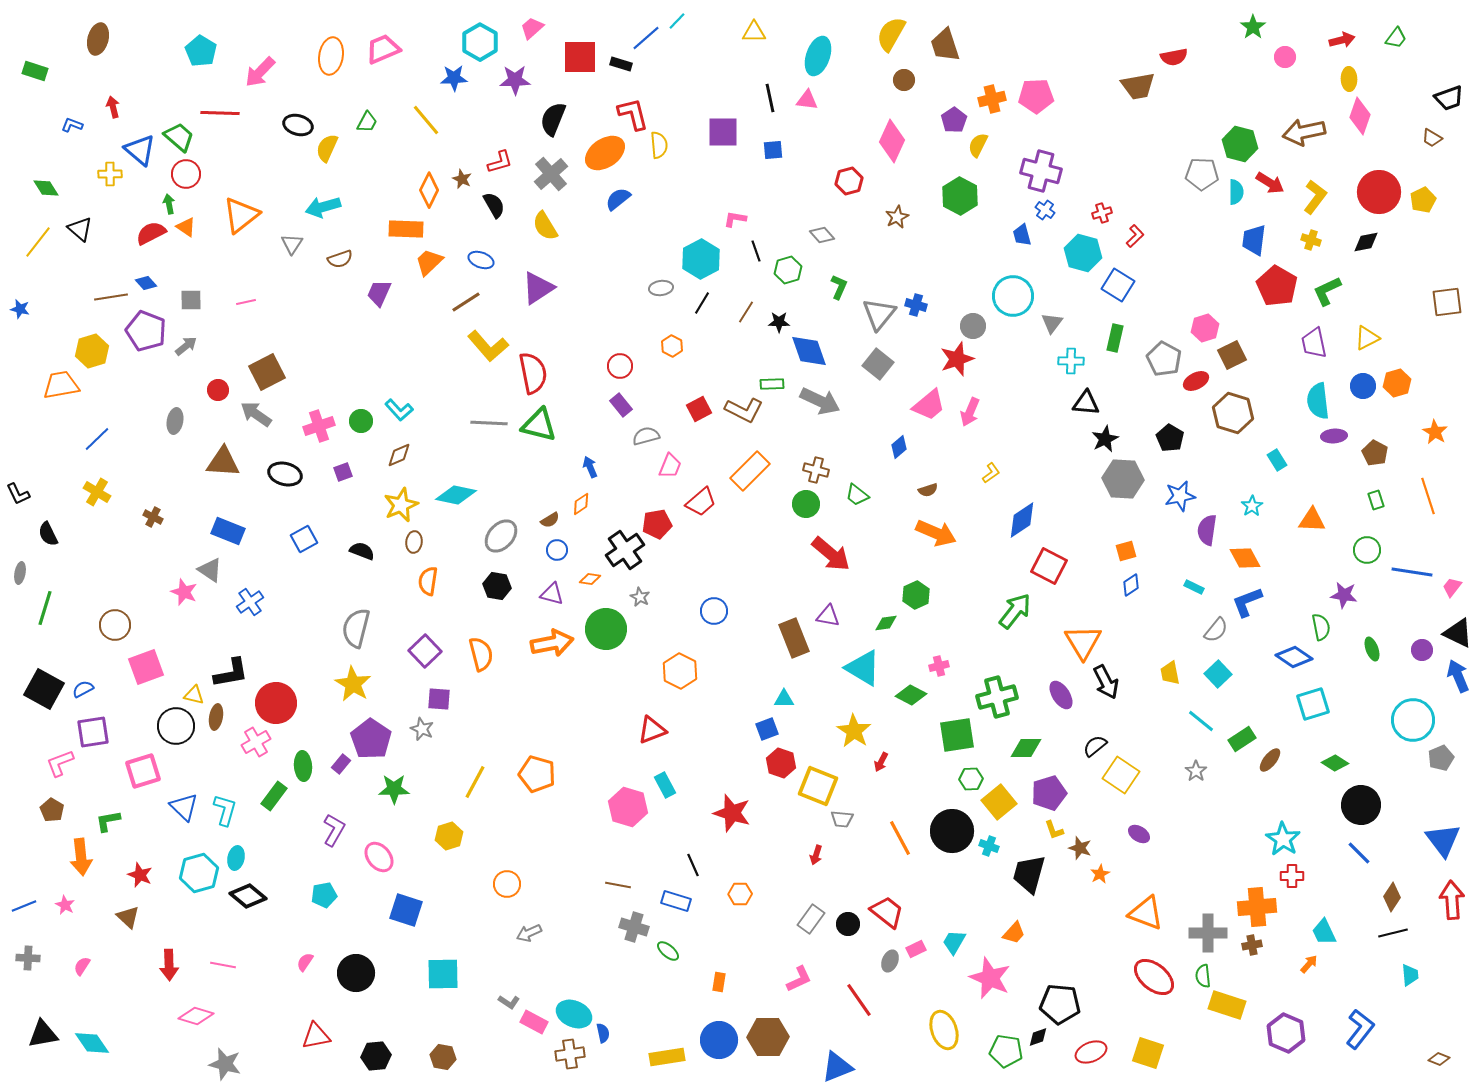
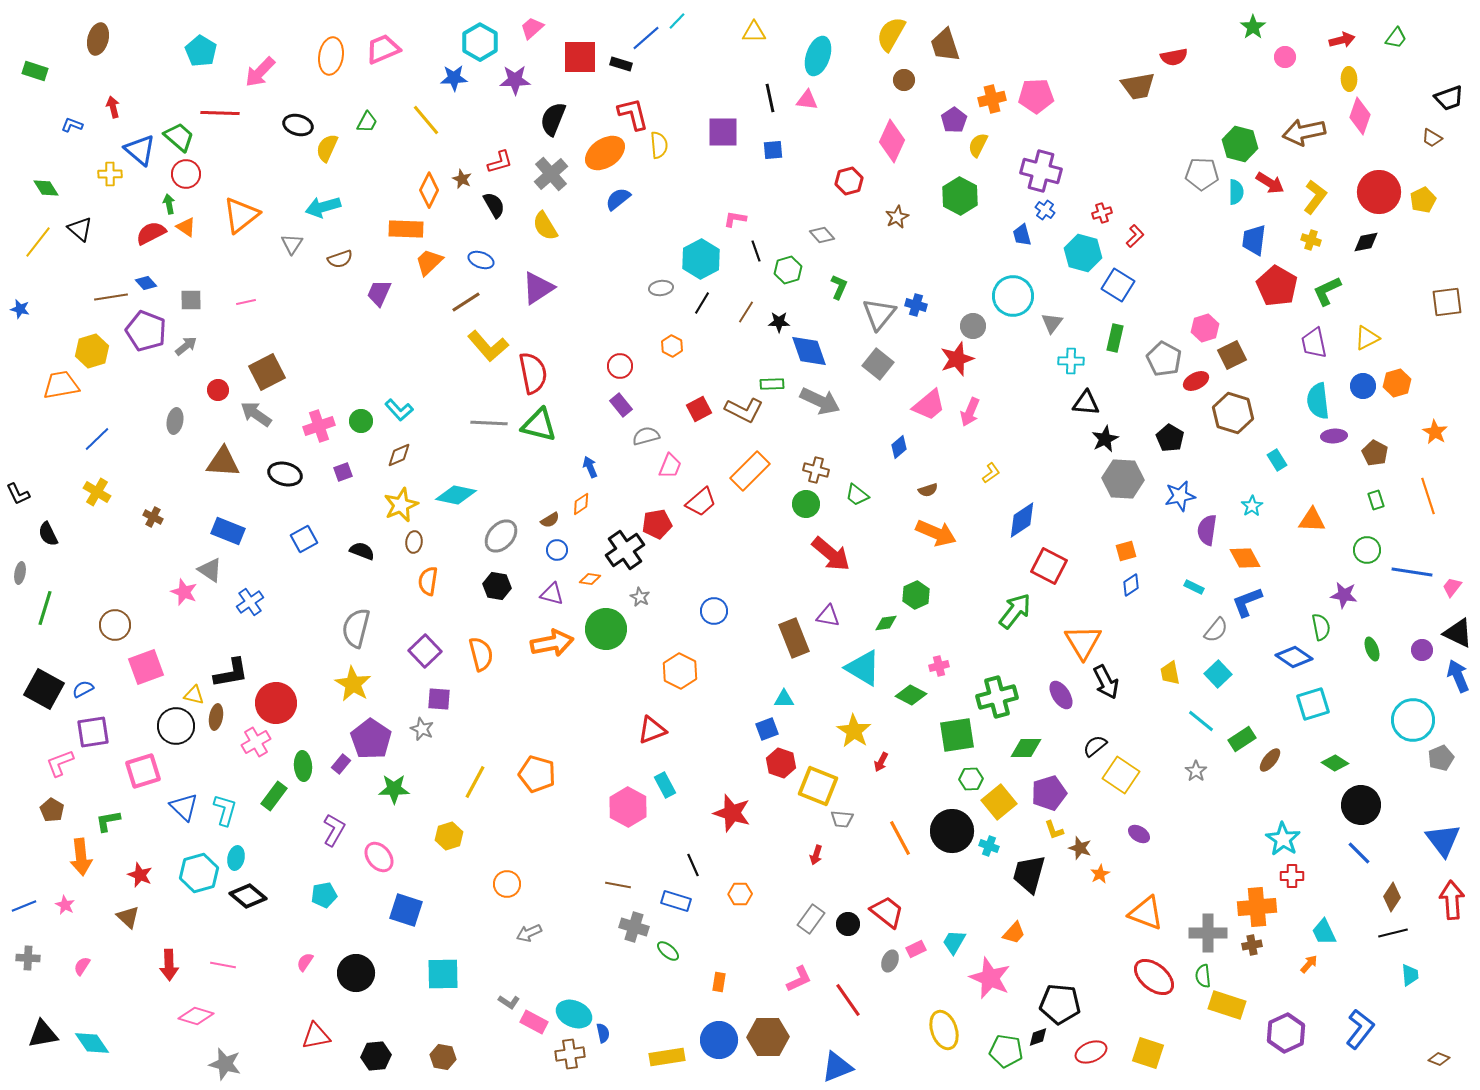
pink hexagon at (628, 807): rotated 12 degrees clockwise
red line at (859, 1000): moved 11 px left
purple hexagon at (1286, 1033): rotated 12 degrees clockwise
